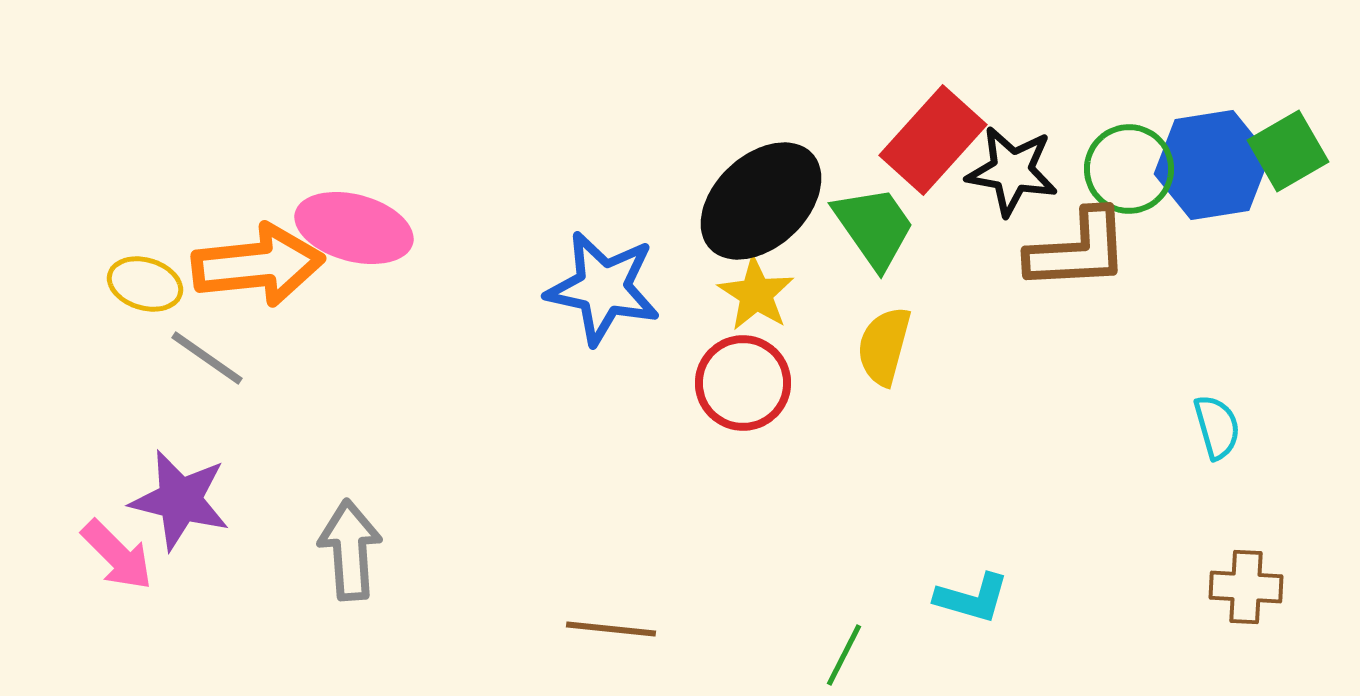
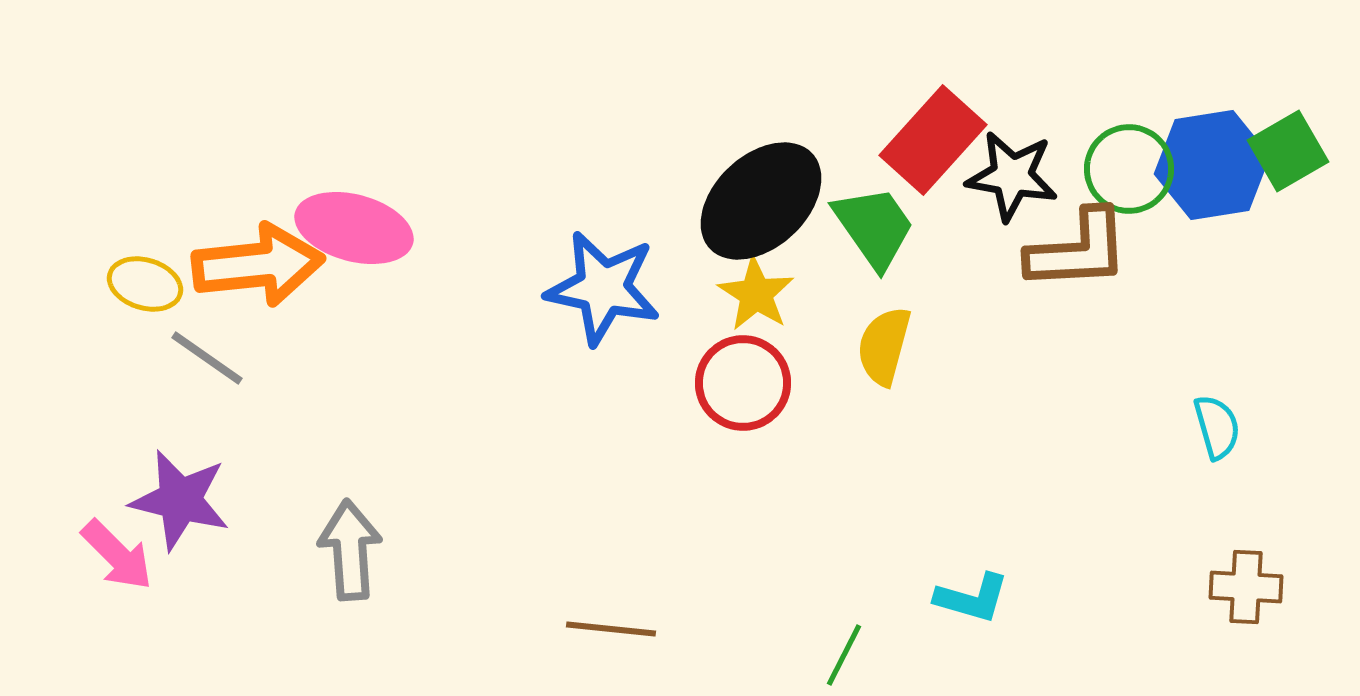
black star: moved 5 px down
